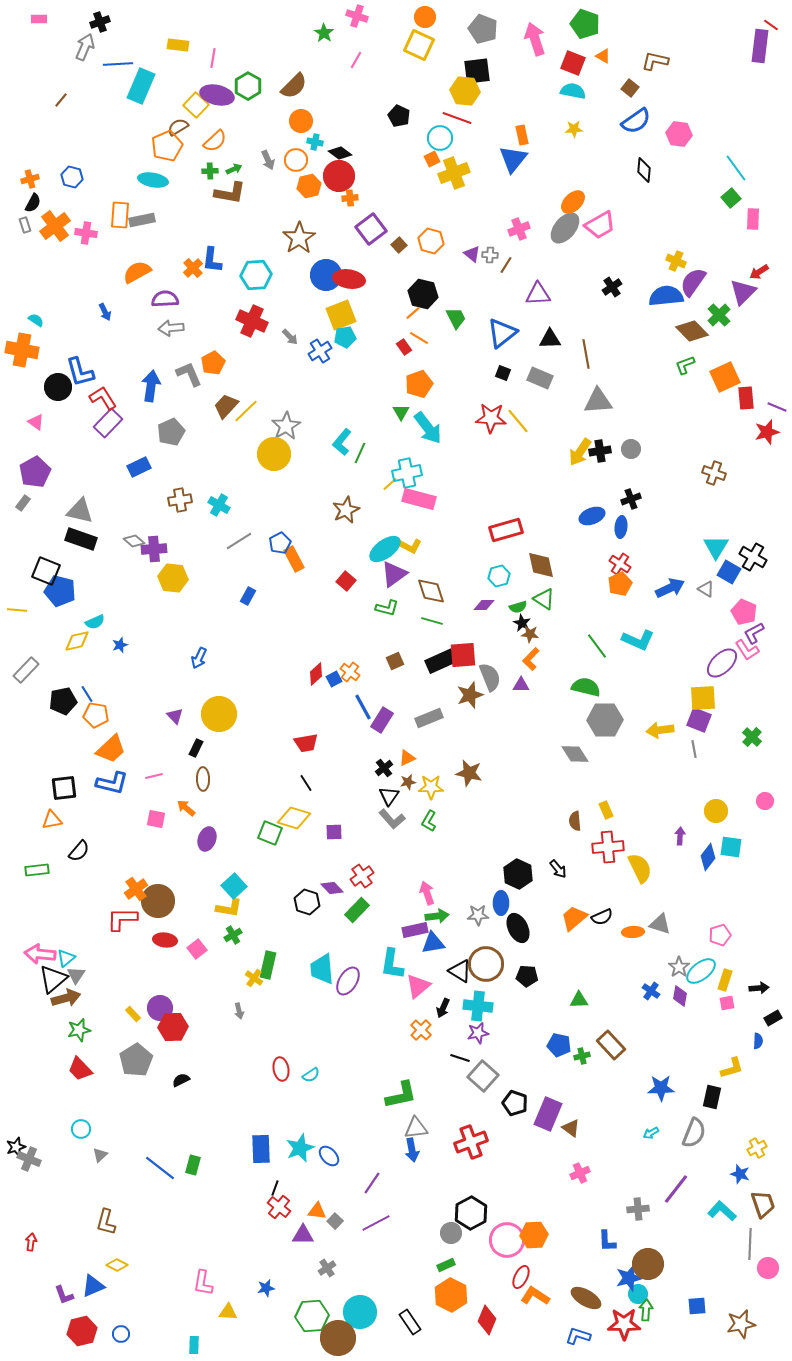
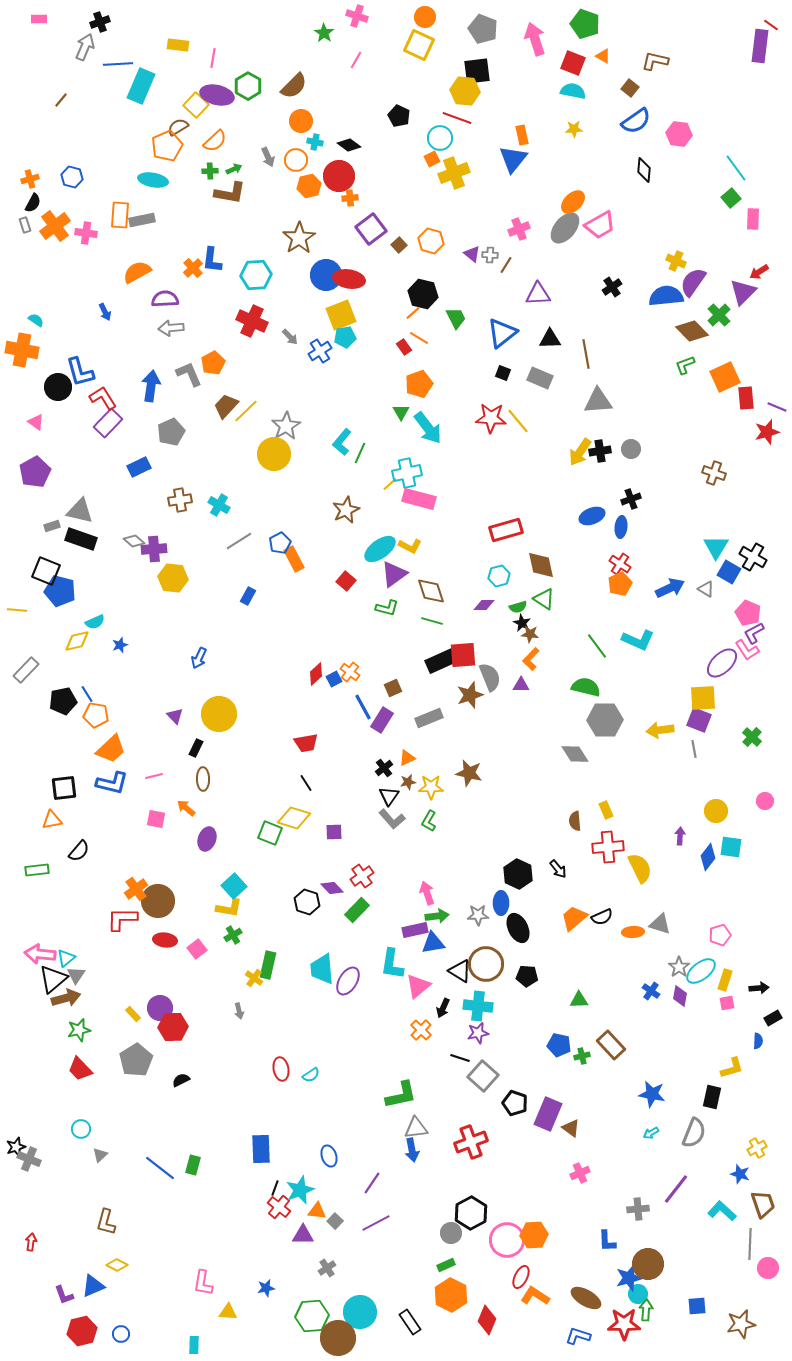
black diamond at (340, 153): moved 9 px right, 8 px up
gray arrow at (268, 160): moved 3 px up
gray rectangle at (23, 503): moved 29 px right, 23 px down; rotated 35 degrees clockwise
cyan ellipse at (385, 549): moved 5 px left
pink pentagon at (744, 612): moved 4 px right, 1 px down
brown square at (395, 661): moved 2 px left, 27 px down
blue star at (661, 1088): moved 9 px left, 6 px down; rotated 12 degrees clockwise
cyan star at (300, 1148): moved 42 px down
blue ellipse at (329, 1156): rotated 25 degrees clockwise
